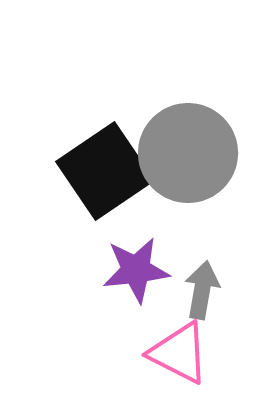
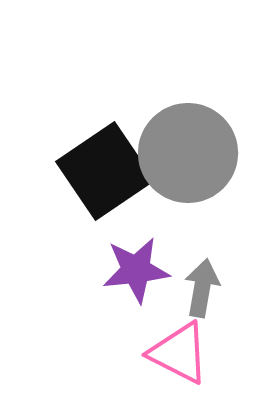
gray arrow: moved 2 px up
